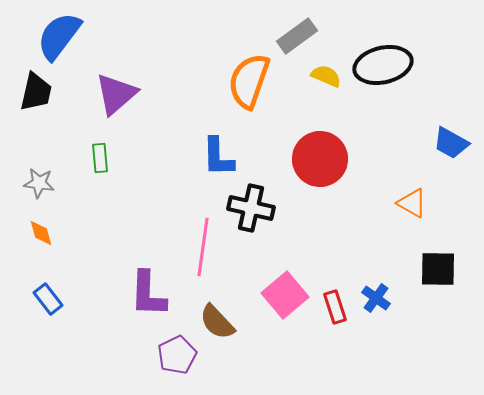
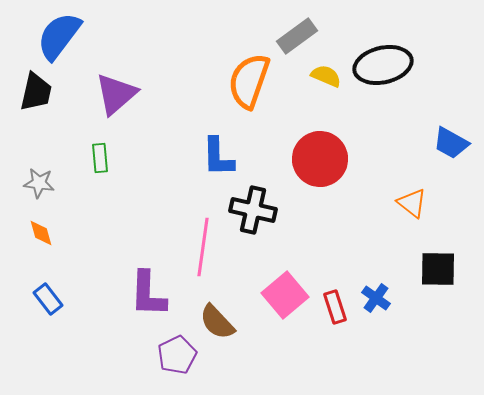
orange triangle: rotated 8 degrees clockwise
black cross: moved 2 px right, 2 px down
